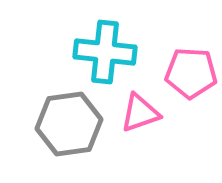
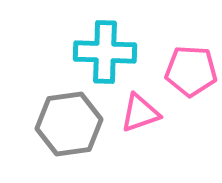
cyan cross: rotated 4 degrees counterclockwise
pink pentagon: moved 2 px up
